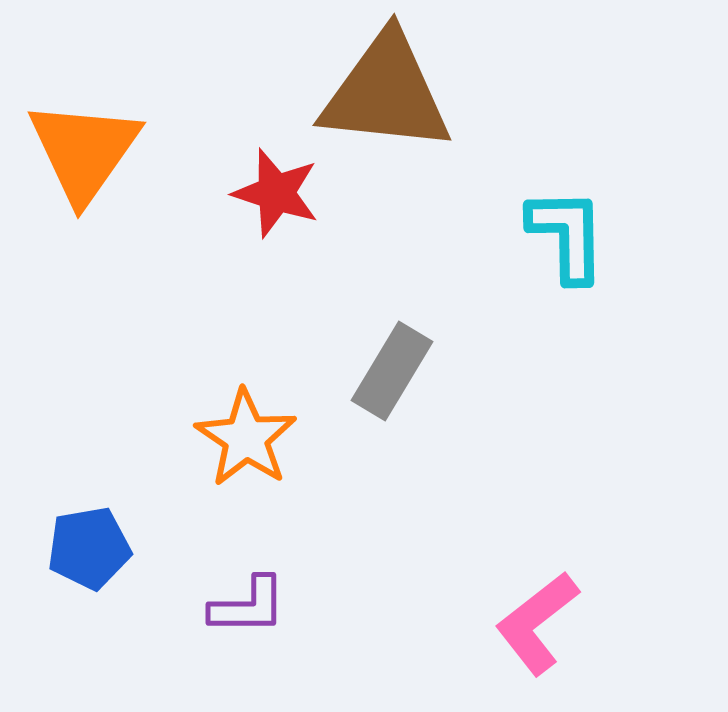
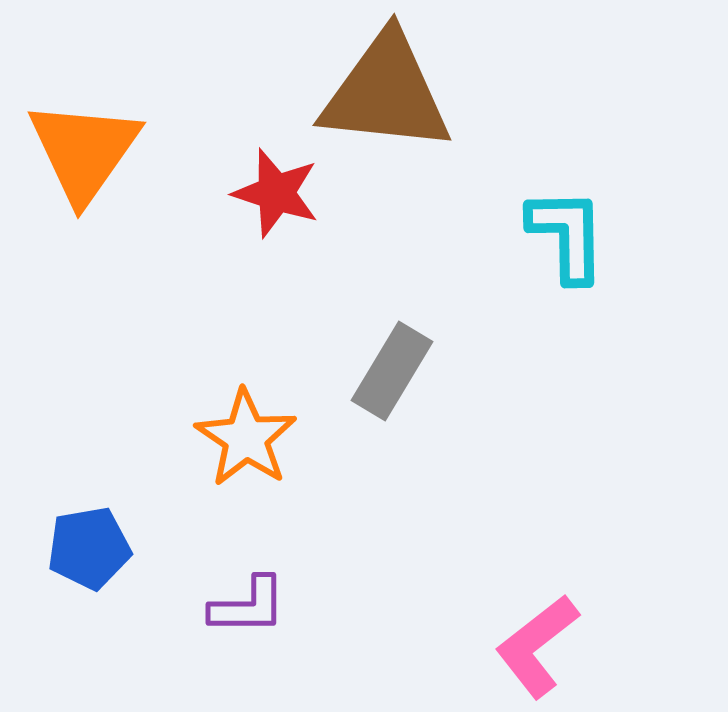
pink L-shape: moved 23 px down
